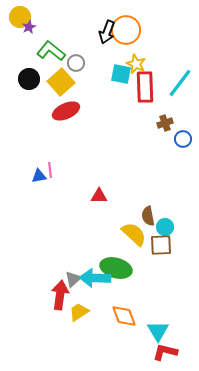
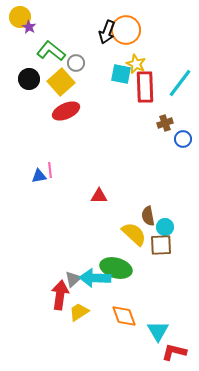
purple star: rotated 16 degrees counterclockwise
red L-shape: moved 9 px right
